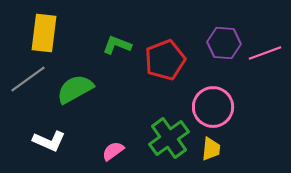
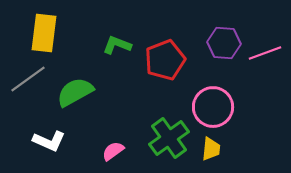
green semicircle: moved 3 px down
